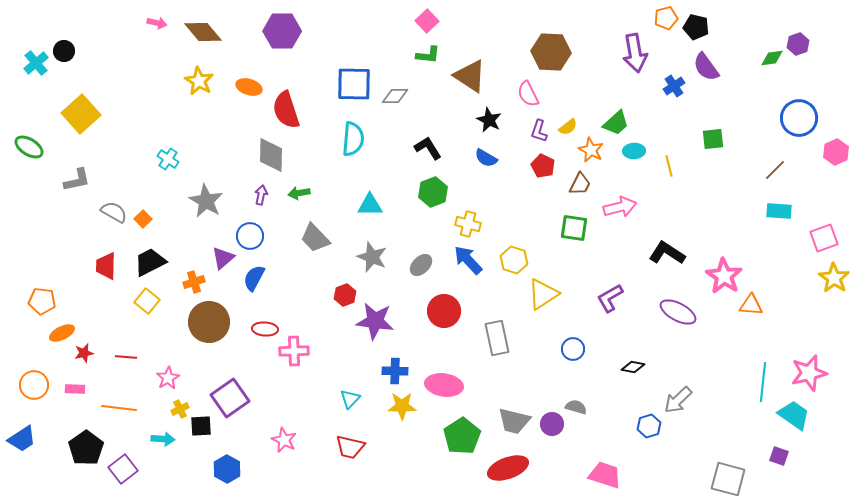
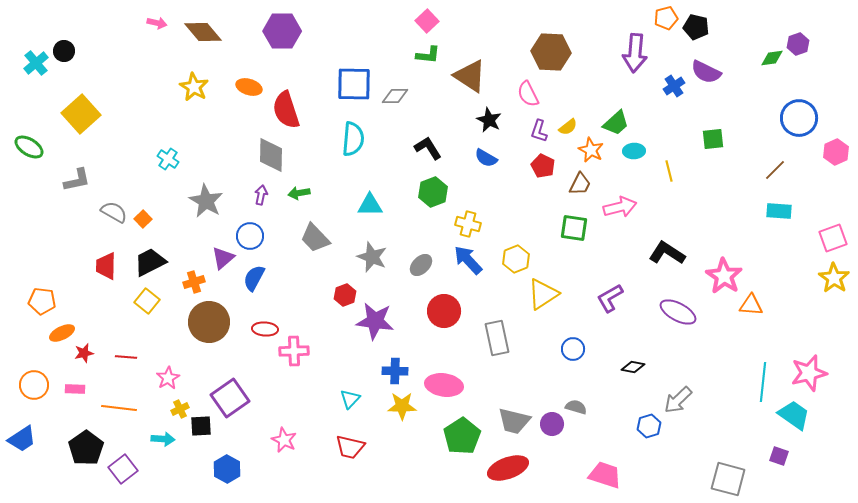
purple arrow at (635, 53): rotated 15 degrees clockwise
purple semicircle at (706, 67): moved 5 px down; rotated 28 degrees counterclockwise
yellow star at (199, 81): moved 5 px left, 6 px down
yellow line at (669, 166): moved 5 px down
pink square at (824, 238): moved 9 px right
yellow hexagon at (514, 260): moved 2 px right, 1 px up; rotated 20 degrees clockwise
